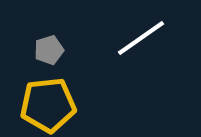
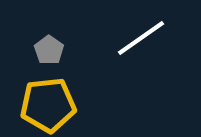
gray pentagon: rotated 20 degrees counterclockwise
